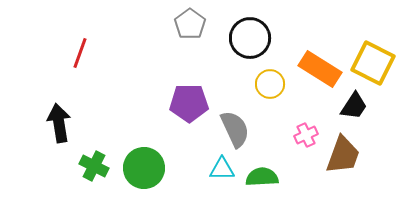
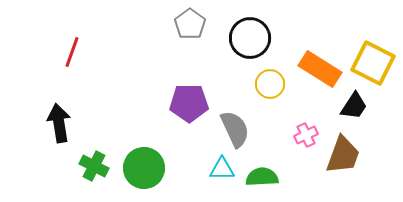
red line: moved 8 px left, 1 px up
